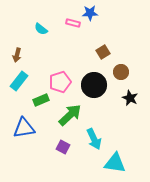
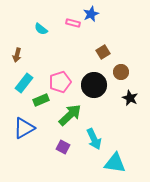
blue star: moved 1 px right, 1 px down; rotated 21 degrees counterclockwise
cyan rectangle: moved 5 px right, 2 px down
blue triangle: rotated 20 degrees counterclockwise
